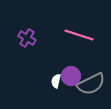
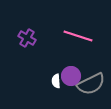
pink line: moved 1 px left, 1 px down
white semicircle: rotated 16 degrees counterclockwise
